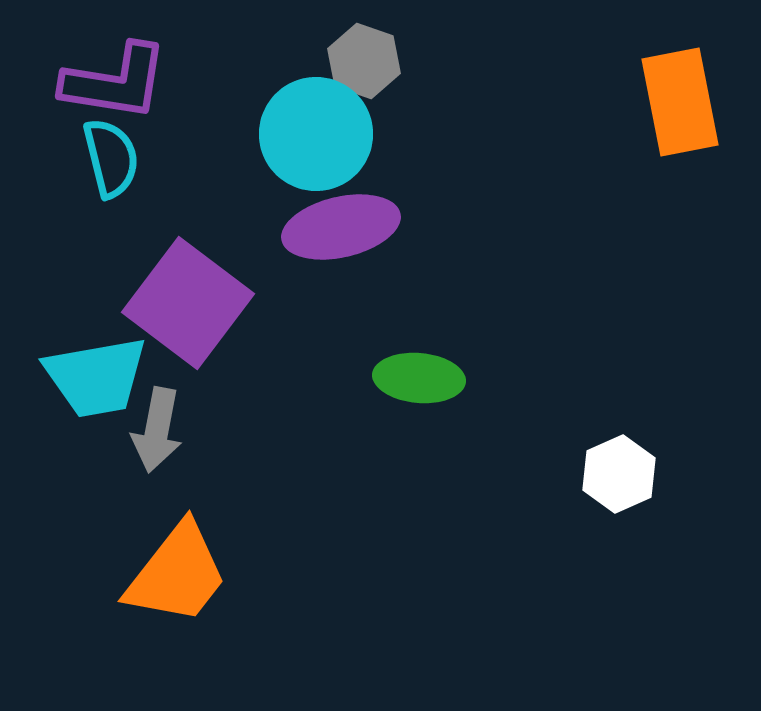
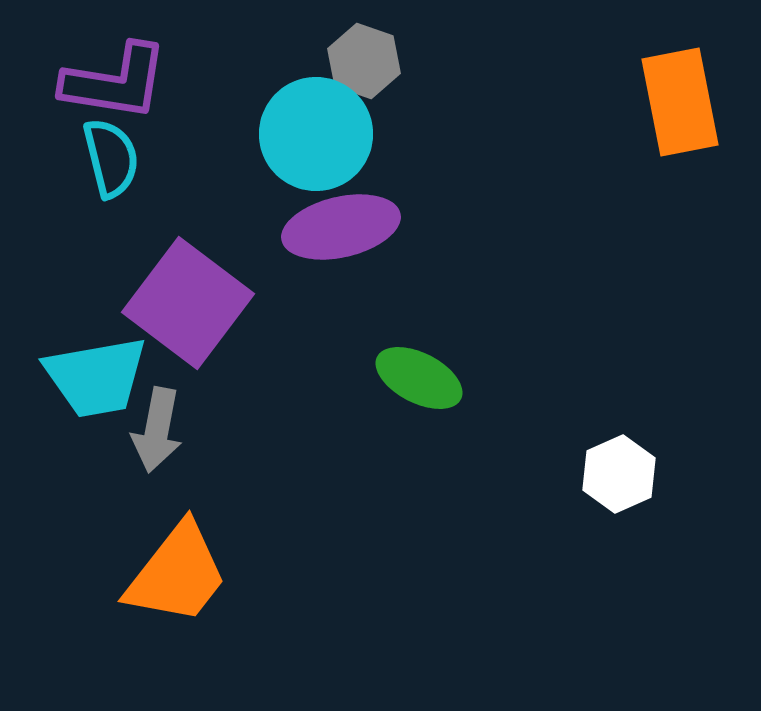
green ellipse: rotated 22 degrees clockwise
